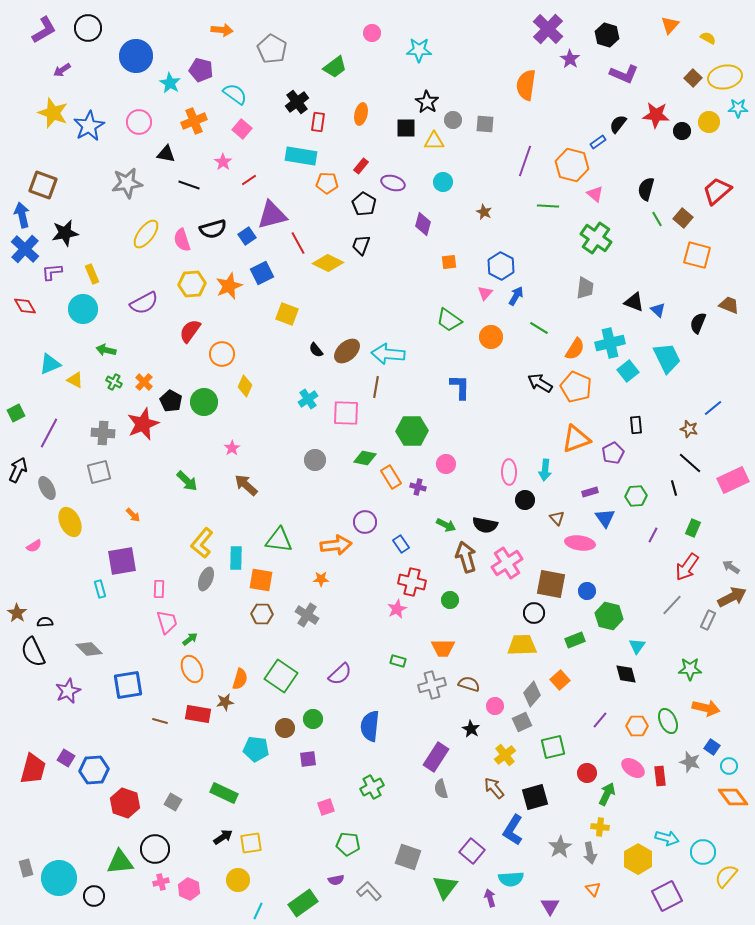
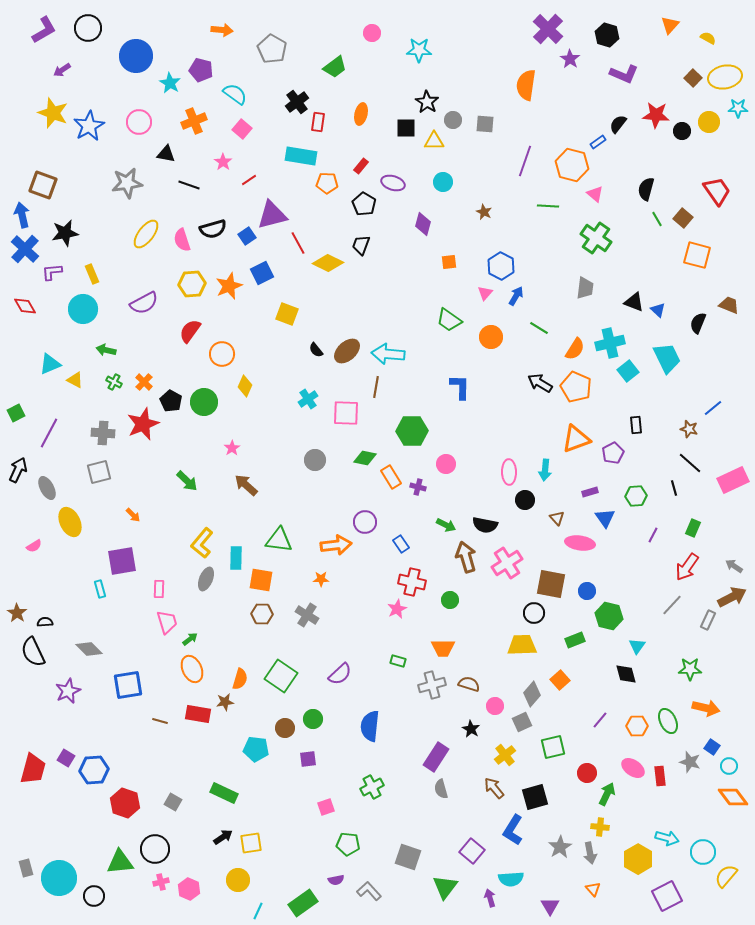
red trapezoid at (717, 191): rotated 96 degrees clockwise
gray arrow at (731, 567): moved 3 px right, 1 px up
